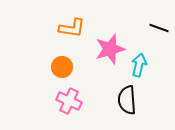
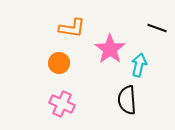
black line: moved 2 px left
pink star: rotated 20 degrees counterclockwise
orange circle: moved 3 px left, 4 px up
pink cross: moved 7 px left, 3 px down
